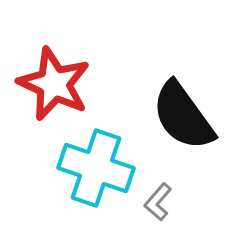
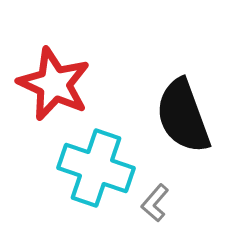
black semicircle: rotated 16 degrees clockwise
gray L-shape: moved 3 px left, 1 px down
